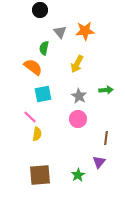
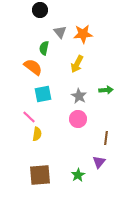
orange star: moved 2 px left, 3 px down
pink line: moved 1 px left
